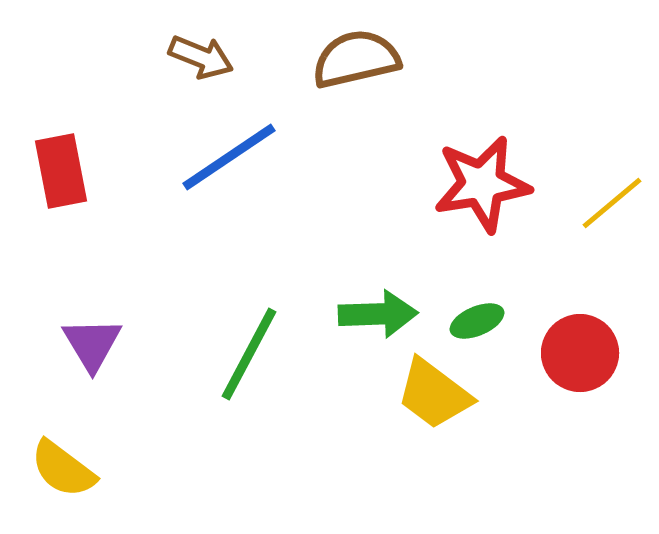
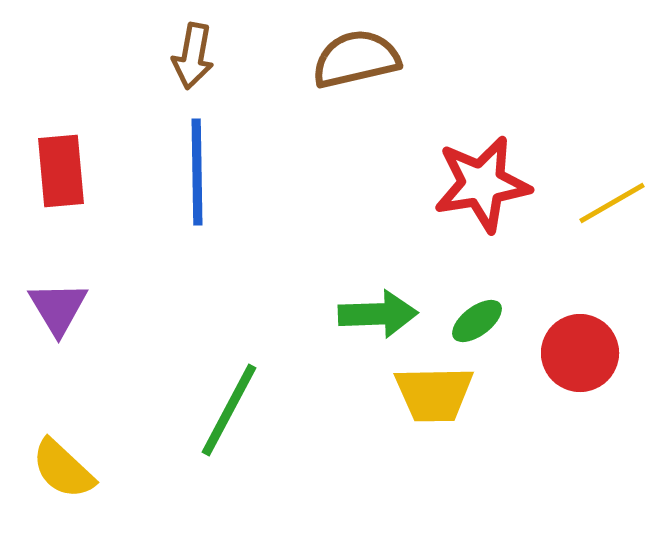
brown arrow: moved 8 px left, 1 px up; rotated 78 degrees clockwise
blue line: moved 32 px left, 15 px down; rotated 57 degrees counterclockwise
red rectangle: rotated 6 degrees clockwise
yellow line: rotated 10 degrees clockwise
green ellipse: rotated 14 degrees counterclockwise
purple triangle: moved 34 px left, 36 px up
green line: moved 20 px left, 56 px down
yellow trapezoid: rotated 38 degrees counterclockwise
yellow semicircle: rotated 6 degrees clockwise
